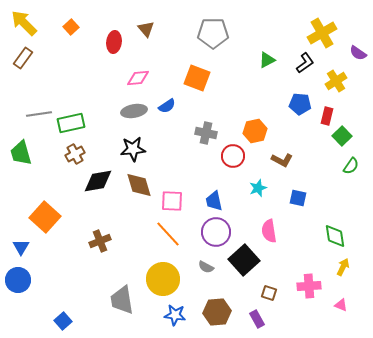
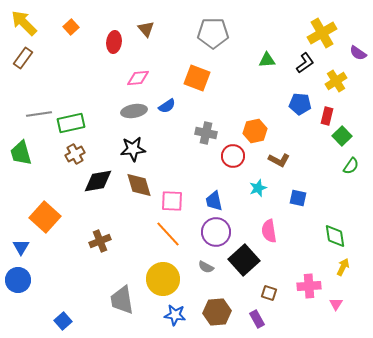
green triangle at (267, 60): rotated 24 degrees clockwise
brown L-shape at (282, 160): moved 3 px left
pink triangle at (341, 305): moved 5 px left, 1 px up; rotated 40 degrees clockwise
